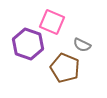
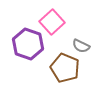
pink square: rotated 25 degrees clockwise
gray semicircle: moved 1 px left, 1 px down
